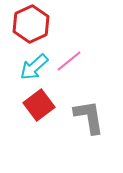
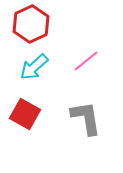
pink line: moved 17 px right
red square: moved 14 px left, 9 px down; rotated 24 degrees counterclockwise
gray L-shape: moved 3 px left, 1 px down
